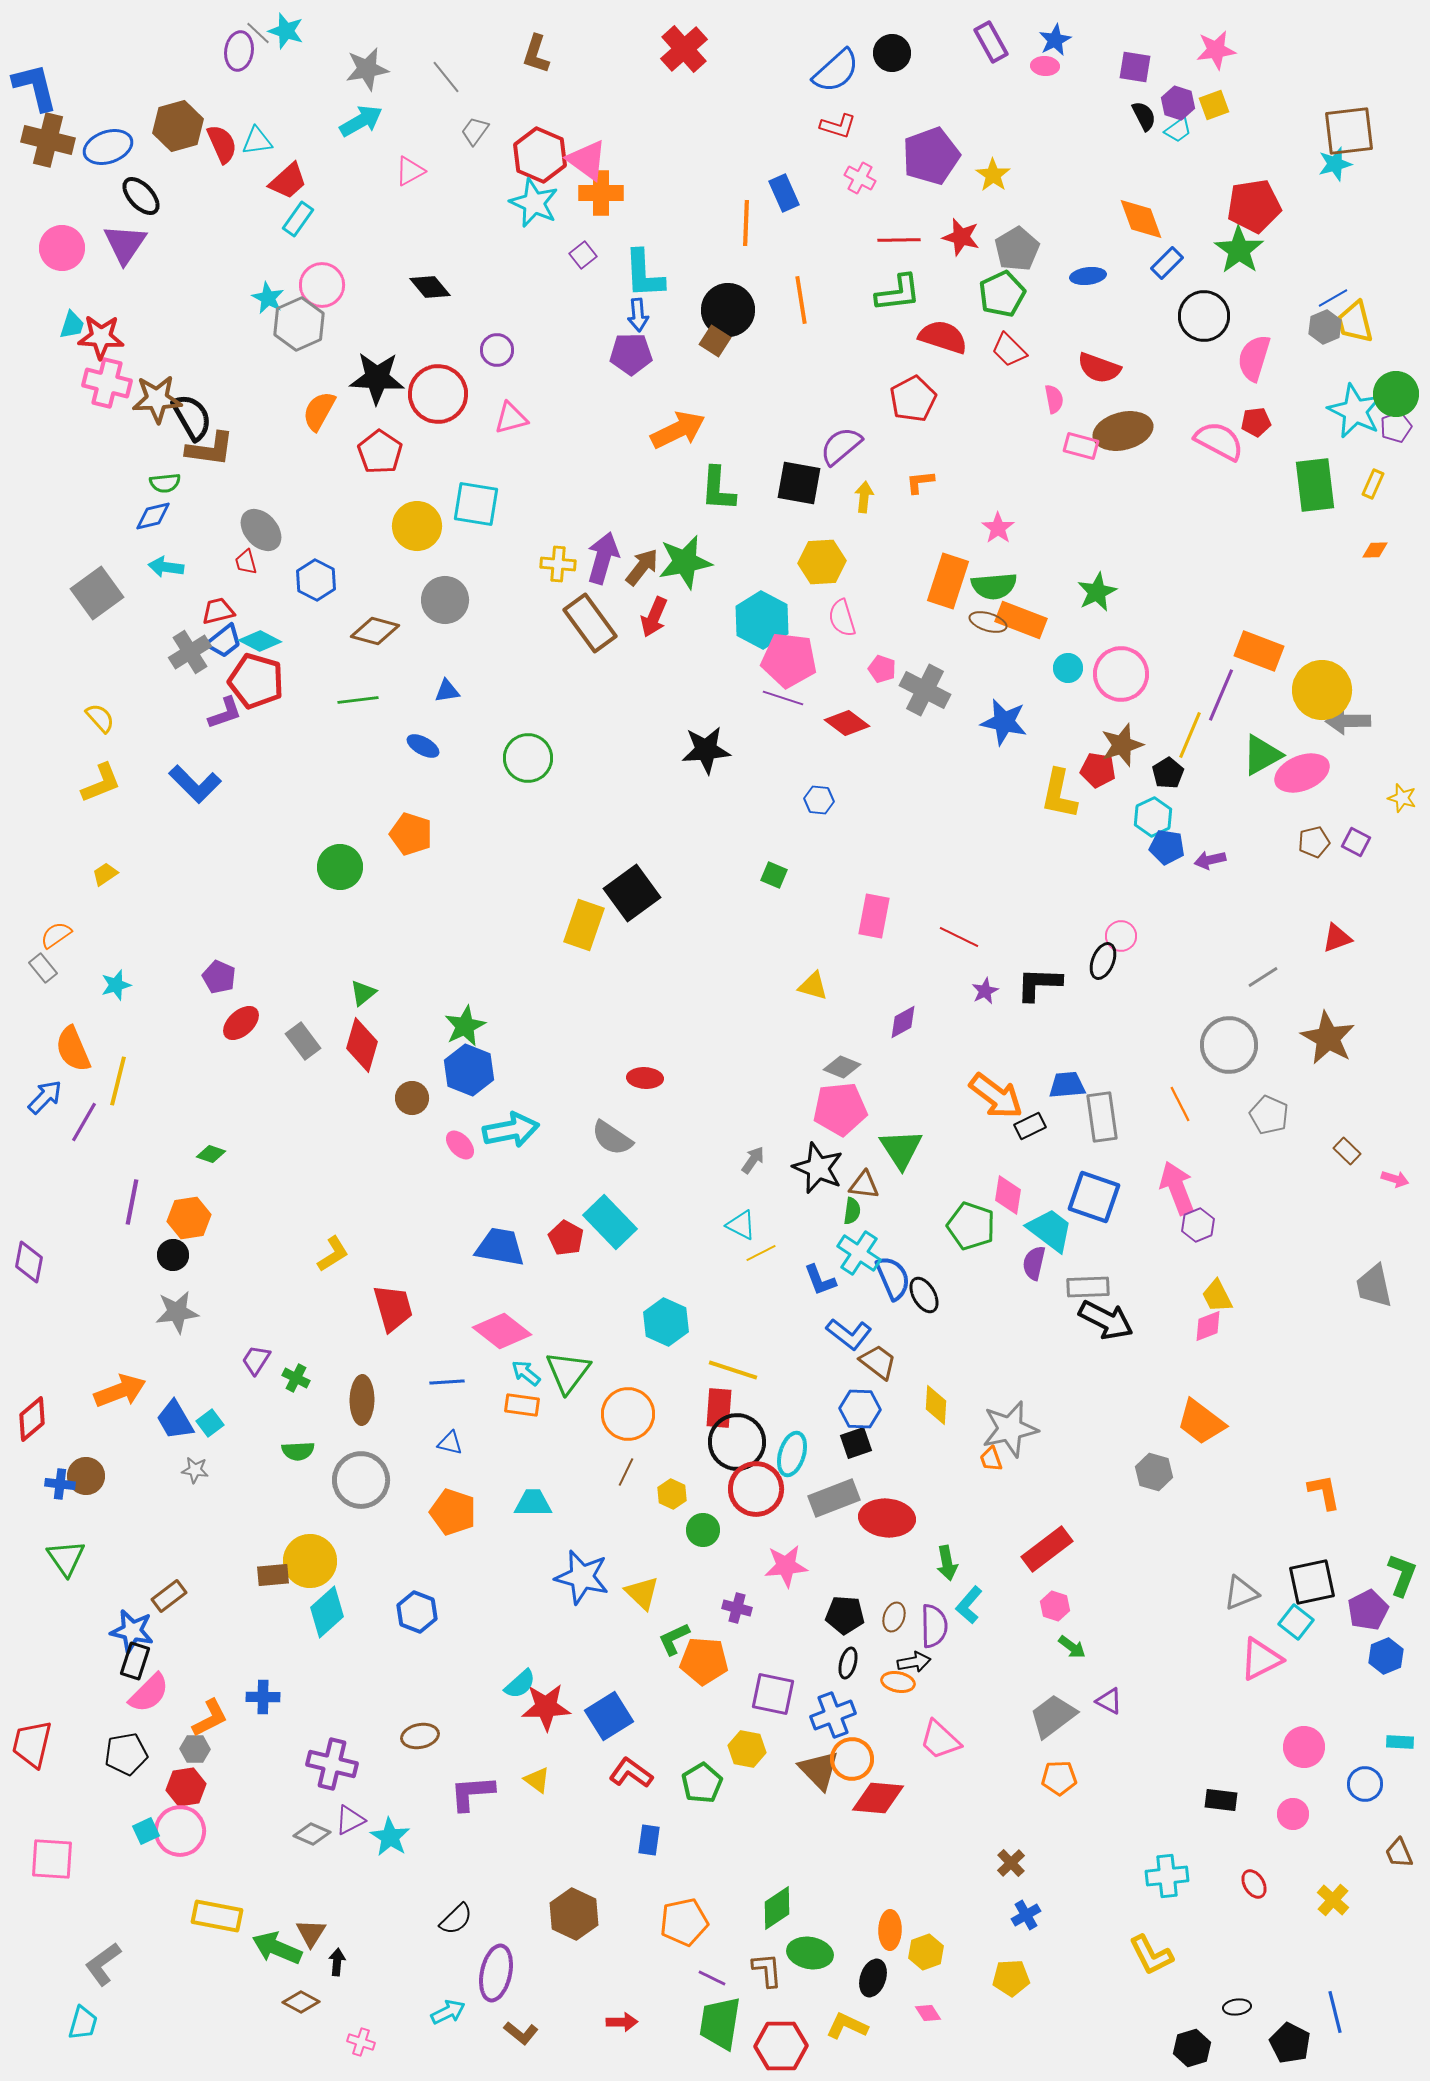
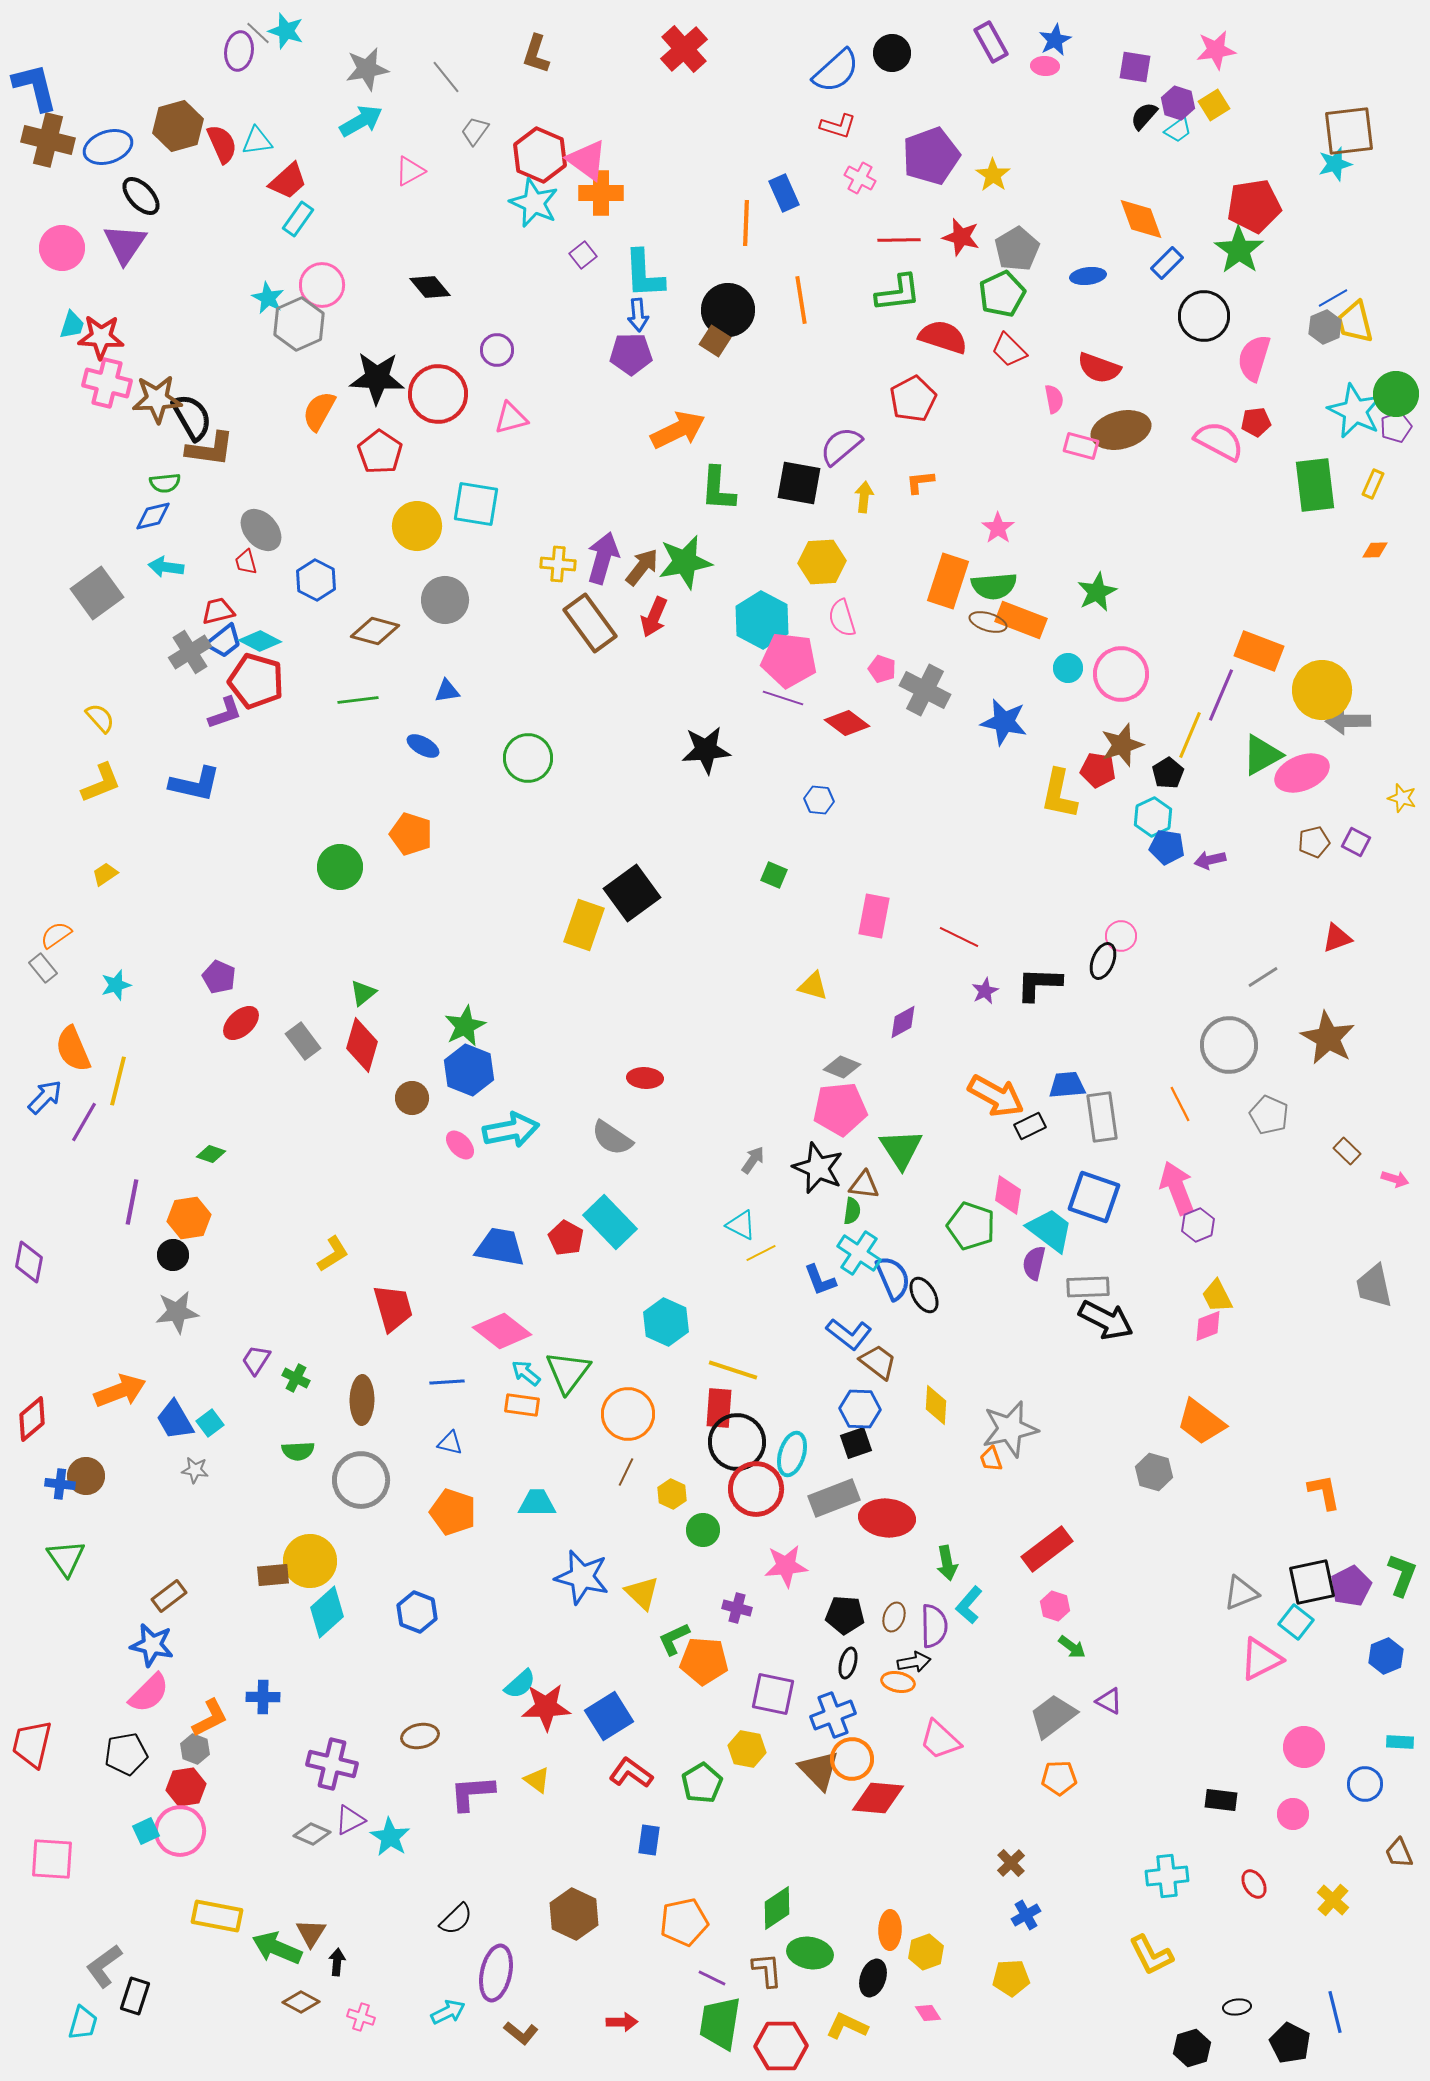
yellow square at (1214, 105): rotated 12 degrees counterclockwise
black semicircle at (1144, 116): rotated 112 degrees counterclockwise
brown ellipse at (1123, 431): moved 2 px left, 1 px up
blue L-shape at (195, 784): rotated 32 degrees counterclockwise
orange arrow at (996, 1096): rotated 8 degrees counterclockwise
cyan trapezoid at (533, 1503): moved 4 px right
purple pentagon at (1368, 1610): moved 17 px left, 24 px up
blue star at (132, 1631): moved 20 px right, 14 px down
black rectangle at (135, 1661): moved 335 px down
gray hexagon at (195, 1749): rotated 20 degrees clockwise
gray L-shape at (103, 1964): moved 1 px right, 2 px down
pink cross at (361, 2042): moved 25 px up
